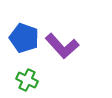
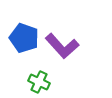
green cross: moved 12 px right, 2 px down
